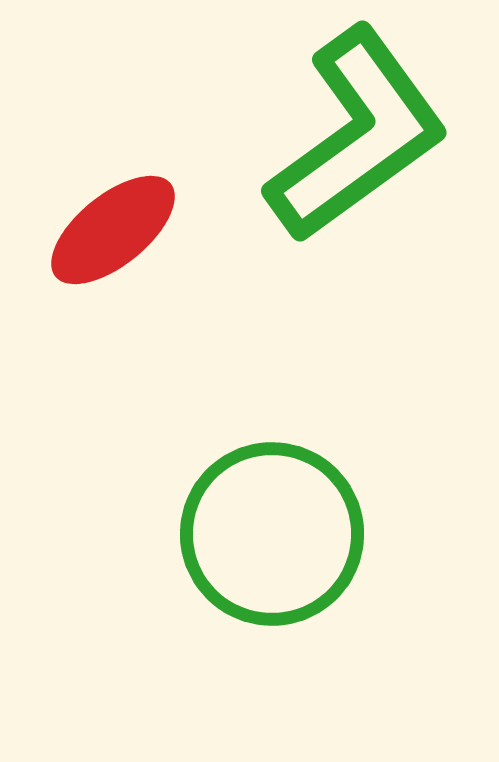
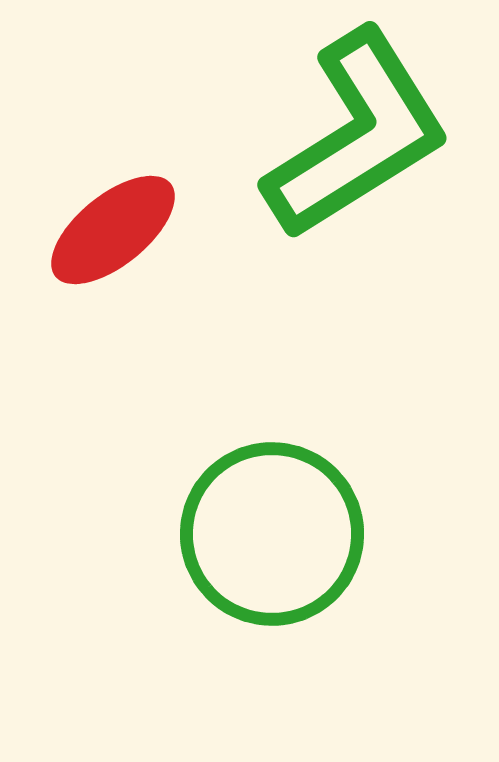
green L-shape: rotated 4 degrees clockwise
